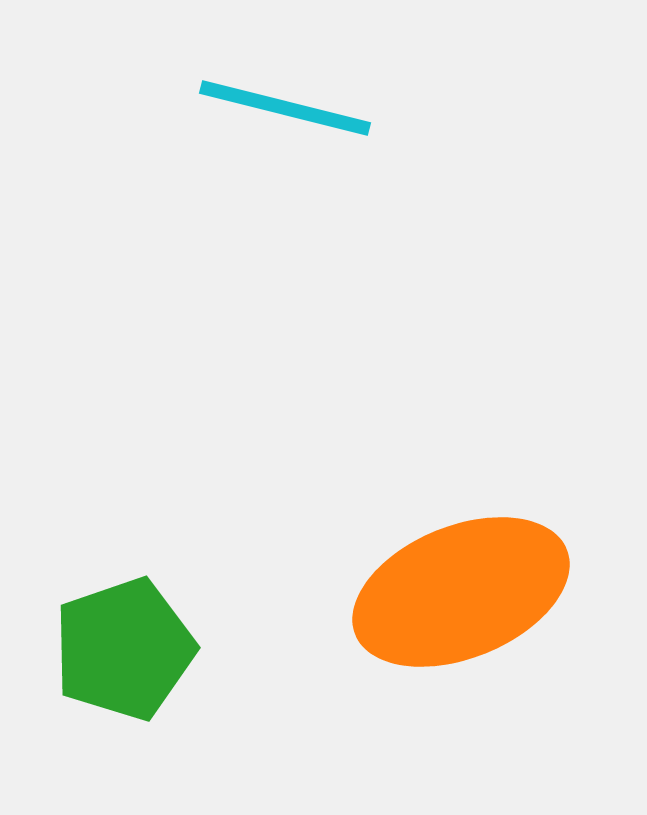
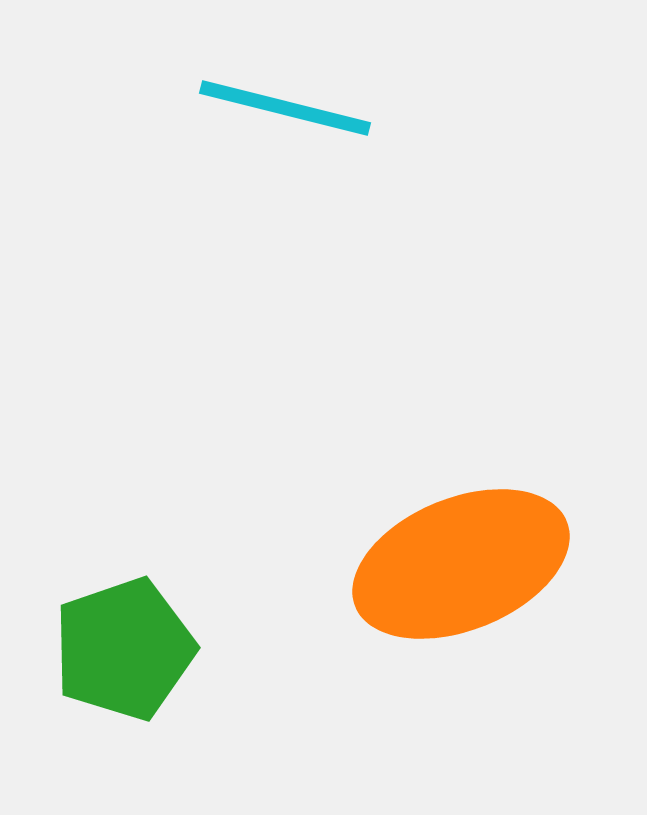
orange ellipse: moved 28 px up
